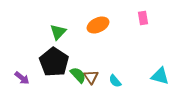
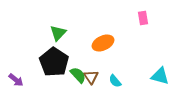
orange ellipse: moved 5 px right, 18 px down
green triangle: moved 1 px down
purple arrow: moved 6 px left, 2 px down
